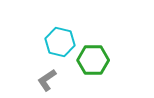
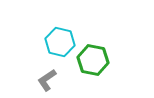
green hexagon: rotated 12 degrees clockwise
